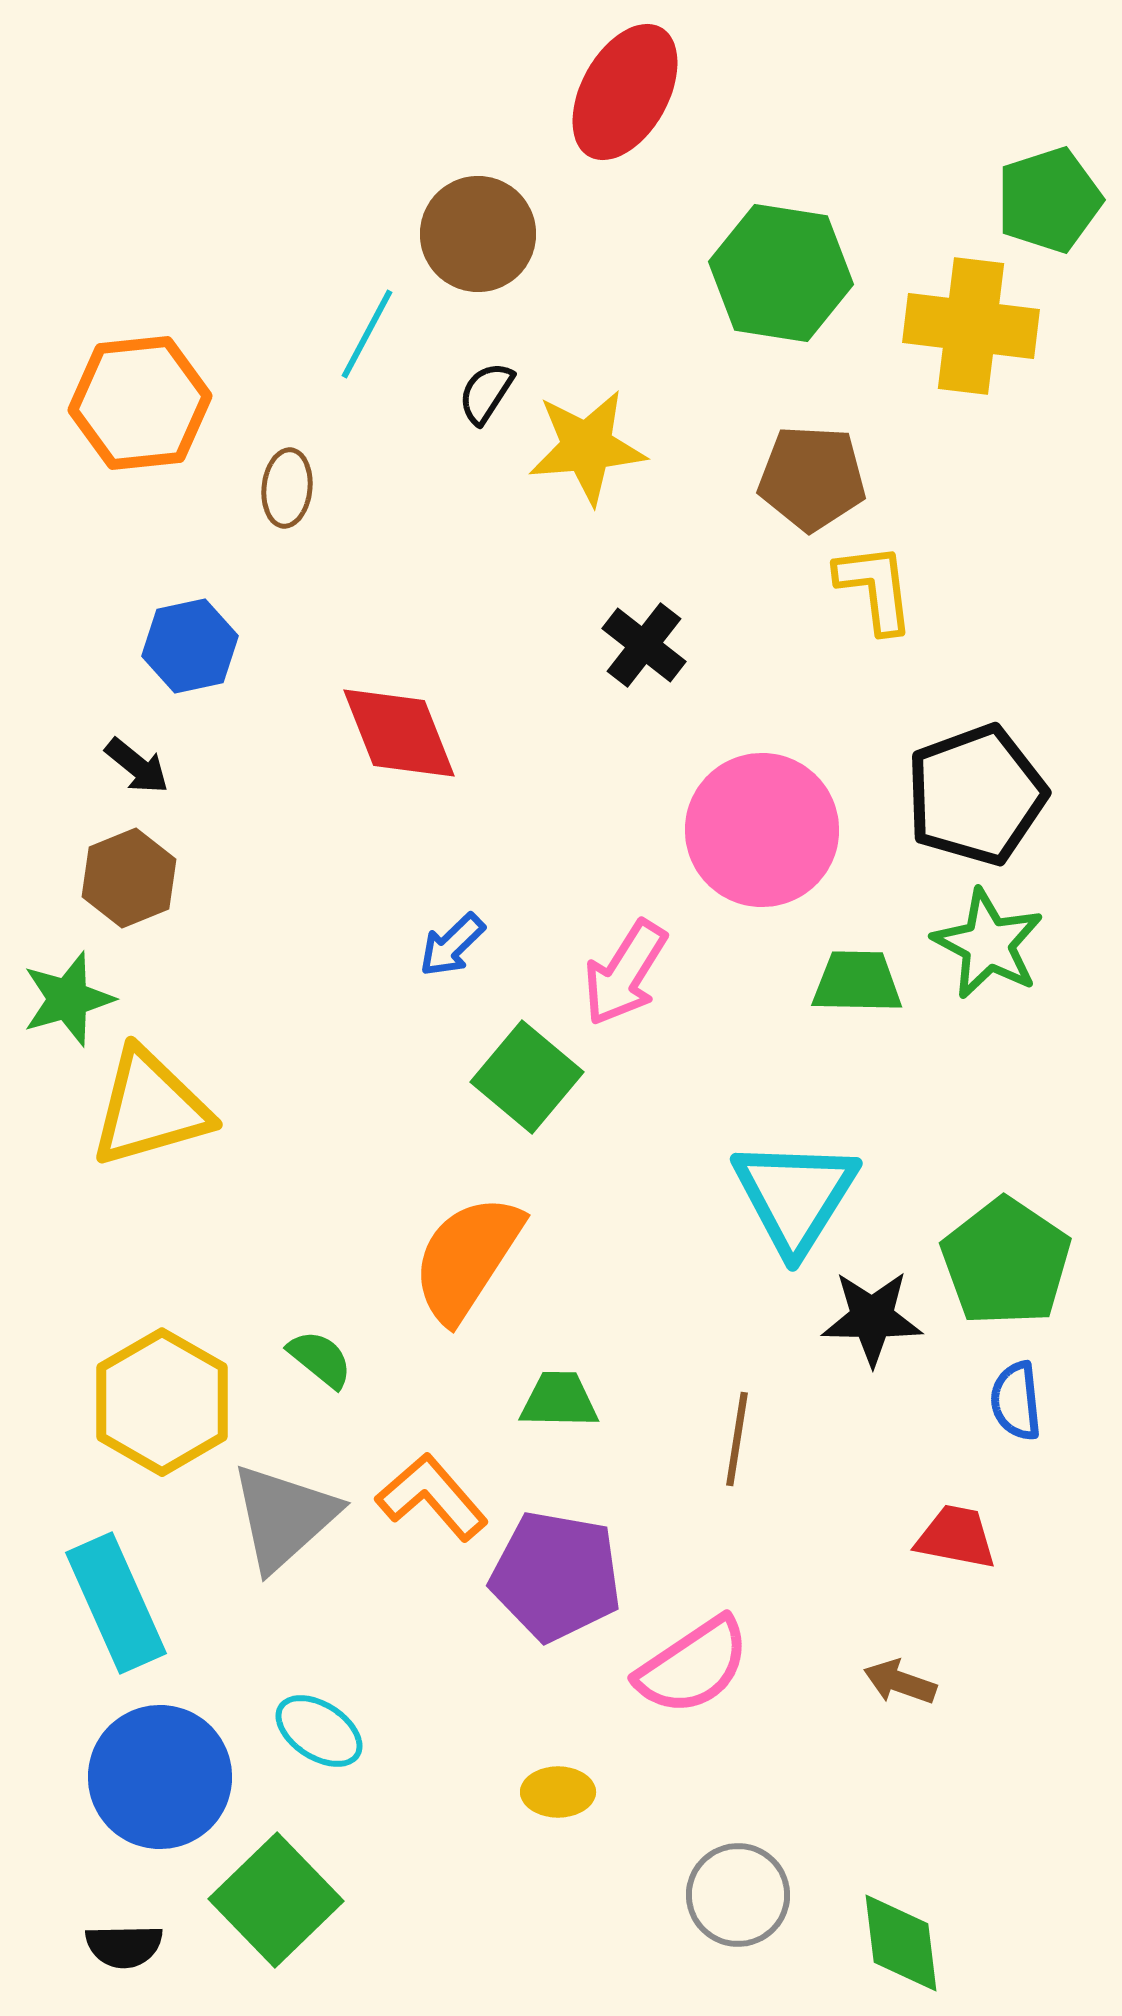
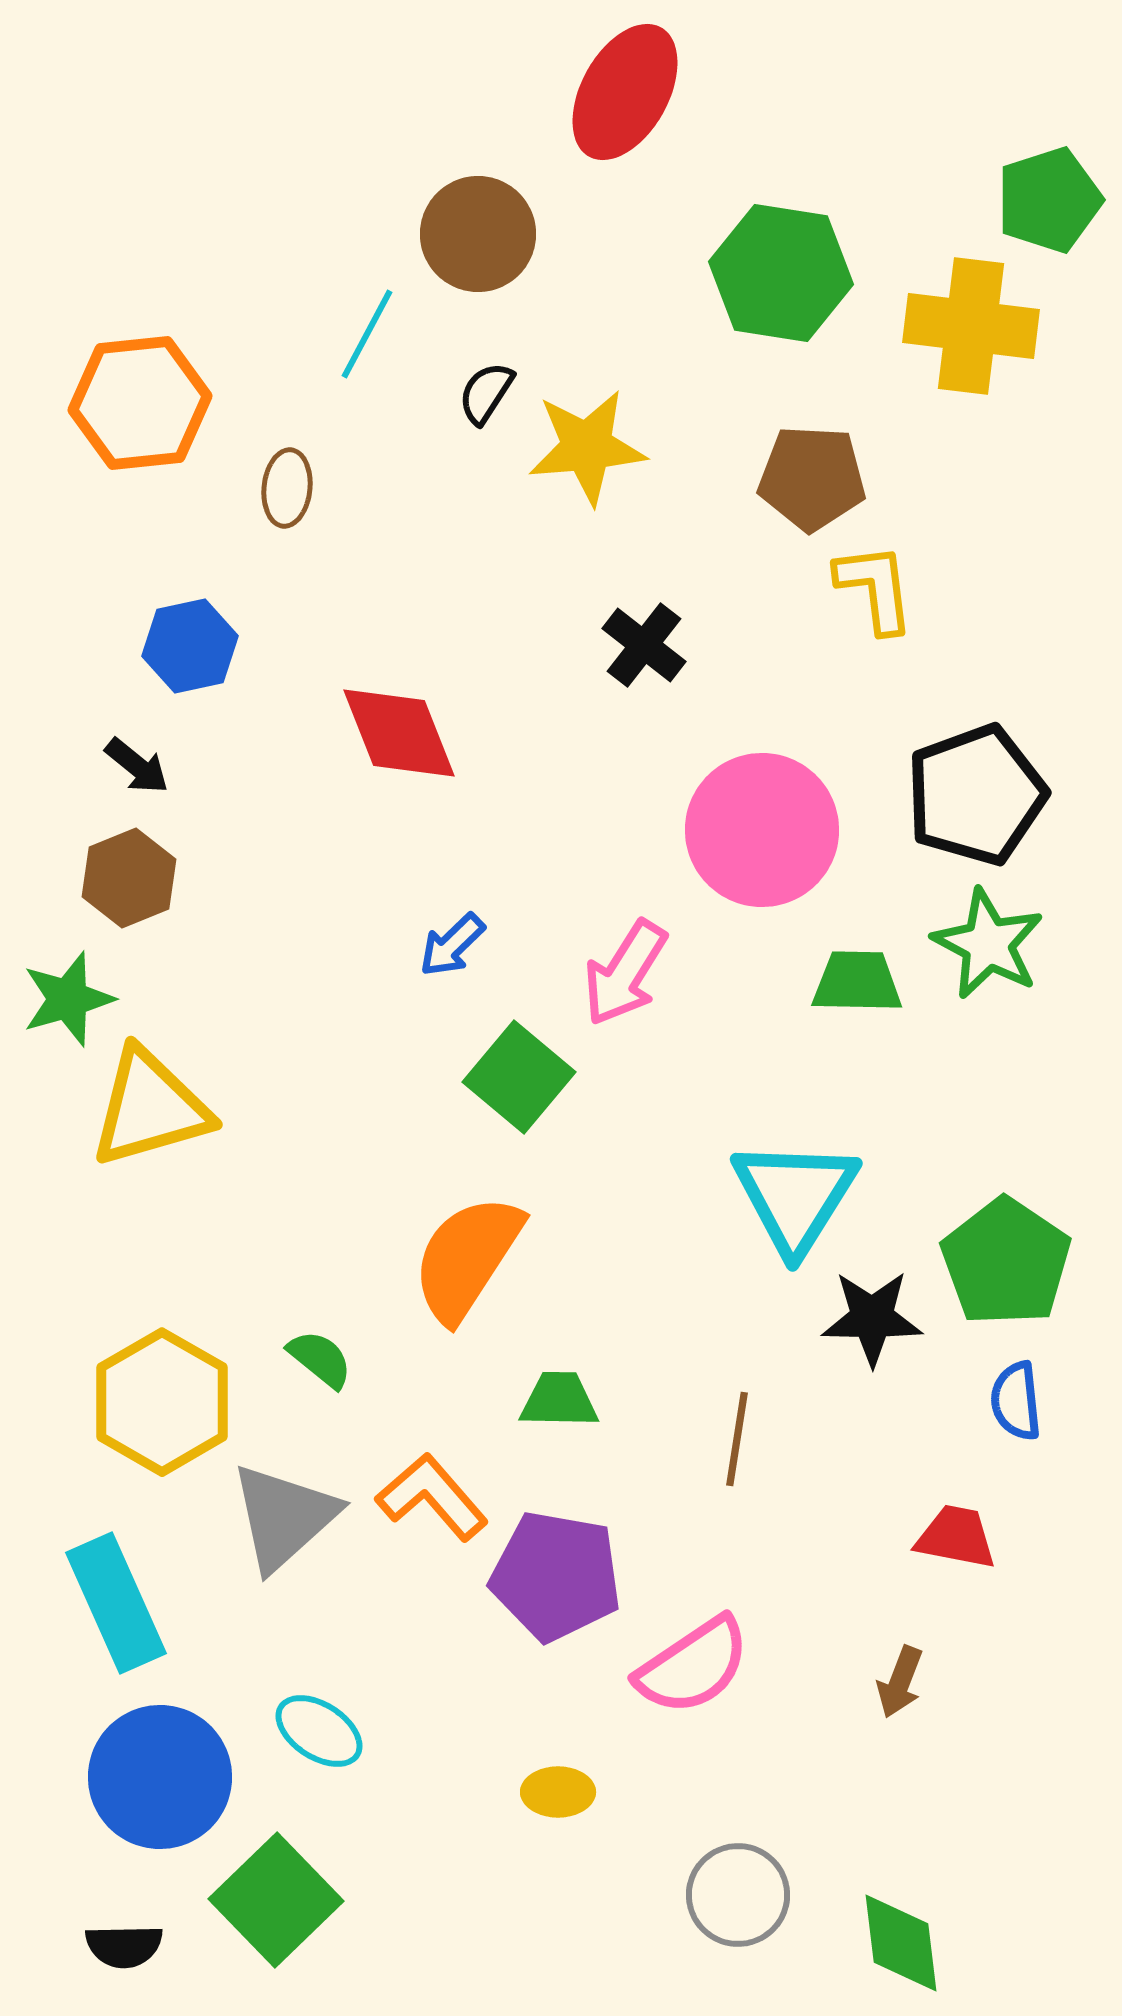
green square at (527, 1077): moved 8 px left
brown arrow at (900, 1682): rotated 88 degrees counterclockwise
